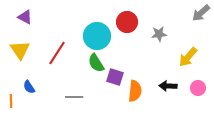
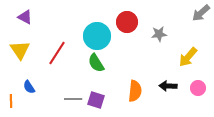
purple square: moved 19 px left, 23 px down
gray line: moved 1 px left, 2 px down
